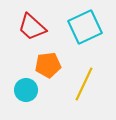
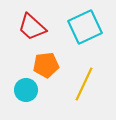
orange pentagon: moved 2 px left
